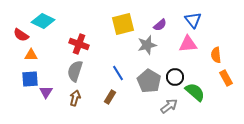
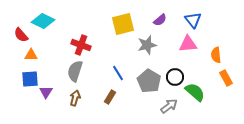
purple semicircle: moved 5 px up
red semicircle: rotated 14 degrees clockwise
red cross: moved 2 px right, 1 px down
